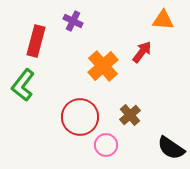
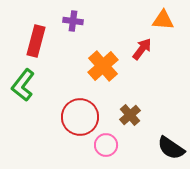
purple cross: rotated 18 degrees counterclockwise
red arrow: moved 3 px up
